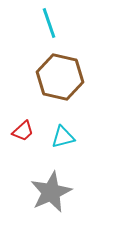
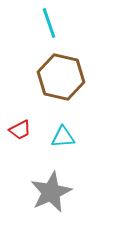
brown hexagon: moved 1 px right
red trapezoid: moved 3 px left, 1 px up; rotated 15 degrees clockwise
cyan triangle: rotated 10 degrees clockwise
